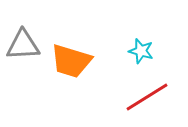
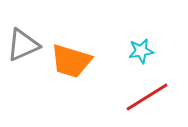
gray triangle: rotated 21 degrees counterclockwise
cyan star: rotated 25 degrees counterclockwise
